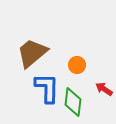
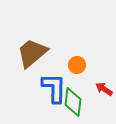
blue L-shape: moved 7 px right
